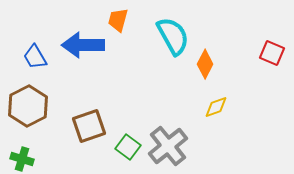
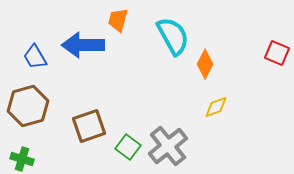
red square: moved 5 px right
brown hexagon: rotated 12 degrees clockwise
